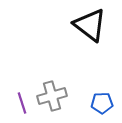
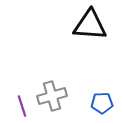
black triangle: rotated 33 degrees counterclockwise
purple line: moved 3 px down
